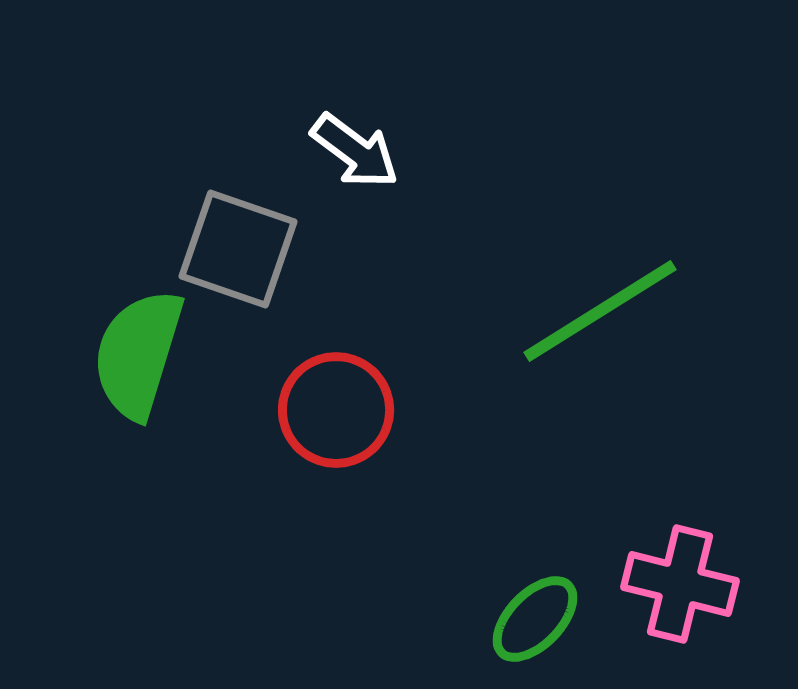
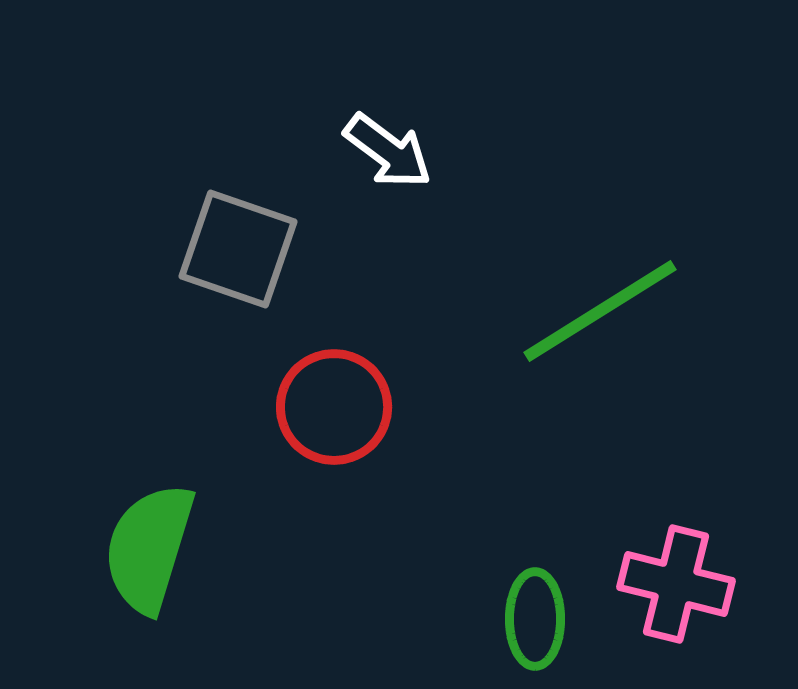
white arrow: moved 33 px right
green semicircle: moved 11 px right, 194 px down
red circle: moved 2 px left, 3 px up
pink cross: moved 4 px left
green ellipse: rotated 44 degrees counterclockwise
